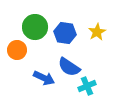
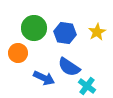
green circle: moved 1 px left, 1 px down
orange circle: moved 1 px right, 3 px down
cyan cross: rotated 30 degrees counterclockwise
